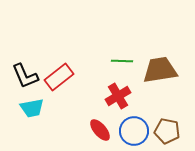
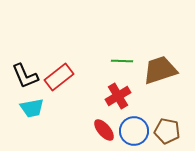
brown trapezoid: rotated 9 degrees counterclockwise
red ellipse: moved 4 px right
